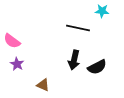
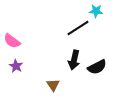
cyan star: moved 6 px left
black line: rotated 45 degrees counterclockwise
purple star: moved 1 px left, 2 px down
brown triangle: moved 10 px right; rotated 32 degrees clockwise
